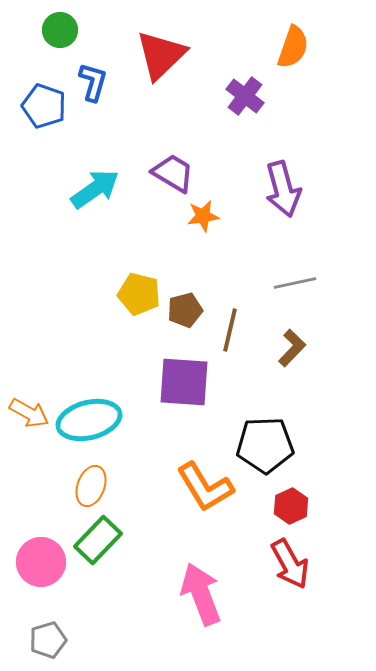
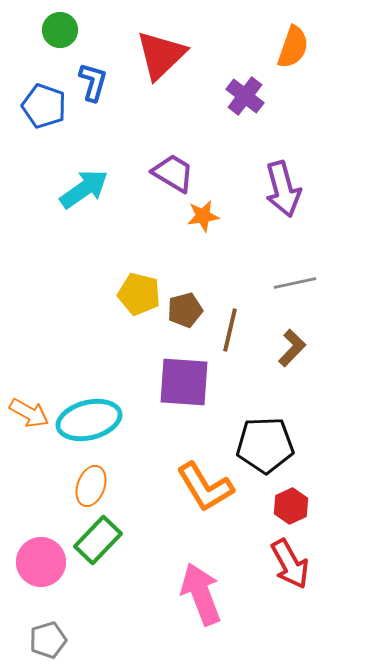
cyan arrow: moved 11 px left
